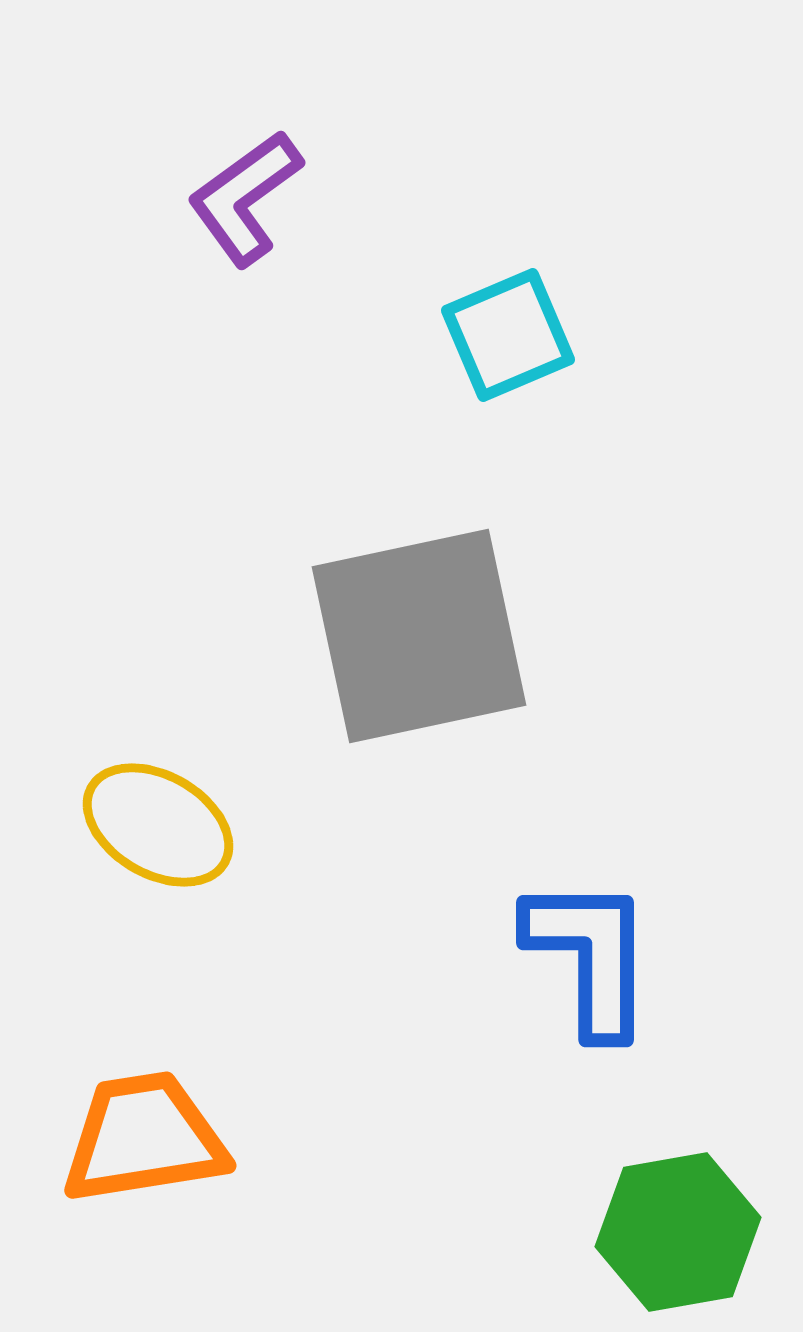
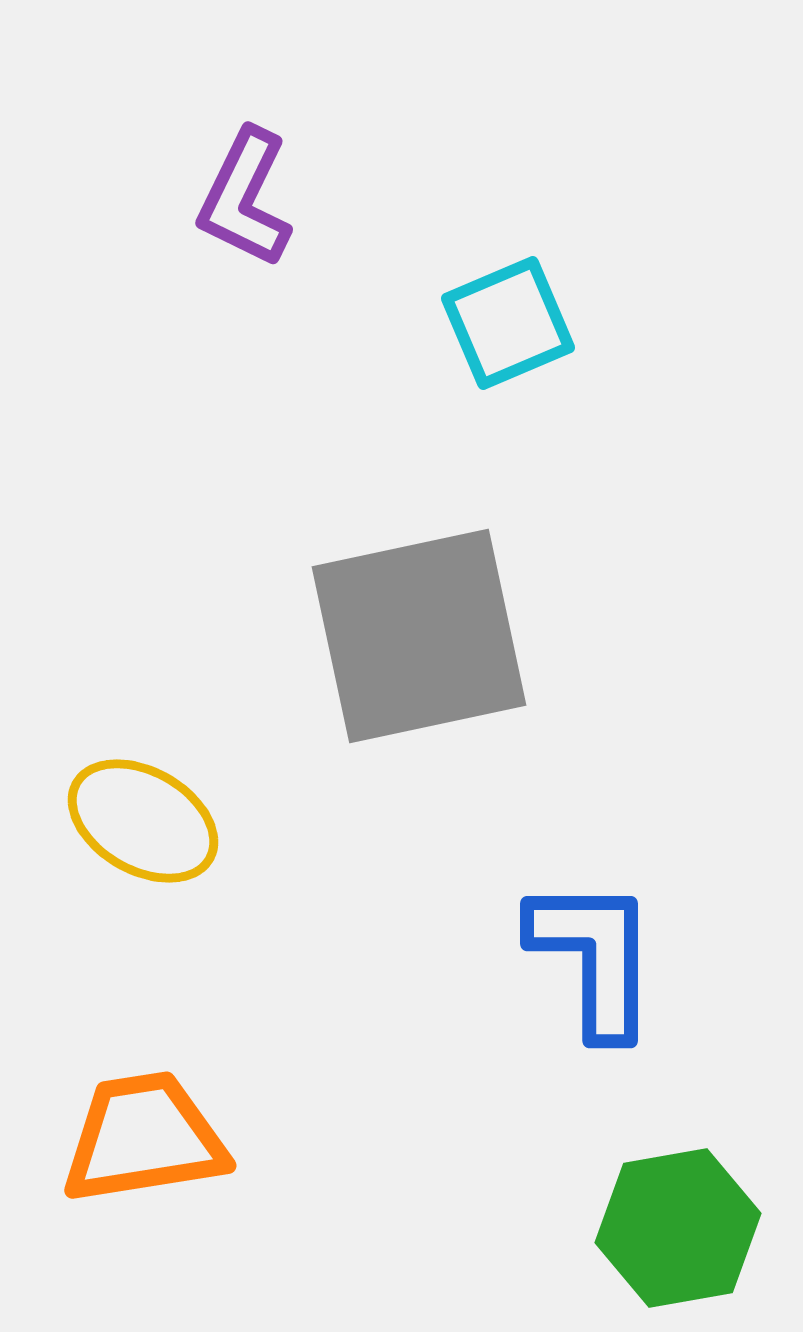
purple L-shape: rotated 28 degrees counterclockwise
cyan square: moved 12 px up
yellow ellipse: moved 15 px left, 4 px up
blue L-shape: moved 4 px right, 1 px down
green hexagon: moved 4 px up
